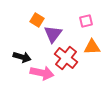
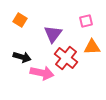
orange square: moved 17 px left
